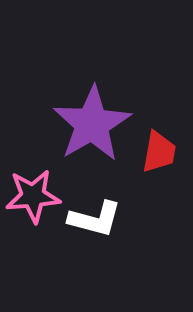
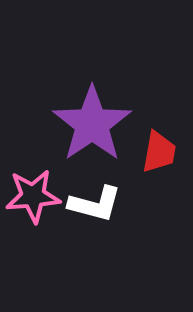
purple star: rotated 4 degrees counterclockwise
white L-shape: moved 15 px up
